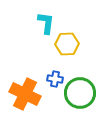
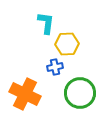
blue cross: moved 12 px up; rotated 21 degrees counterclockwise
